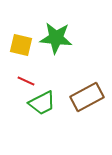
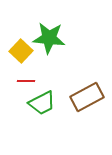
green star: moved 7 px left
yellow square: moved 6 px down; rotated 30 degrees clockwise
red line: rotated 24 degrees counterclockwise
